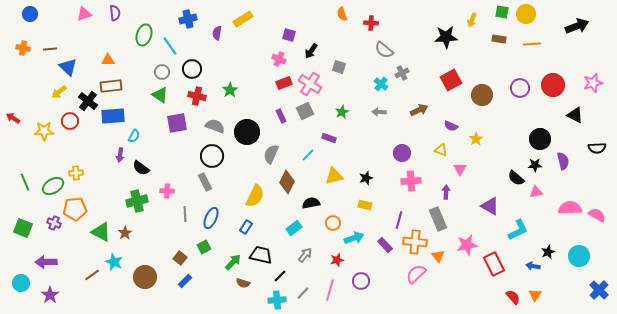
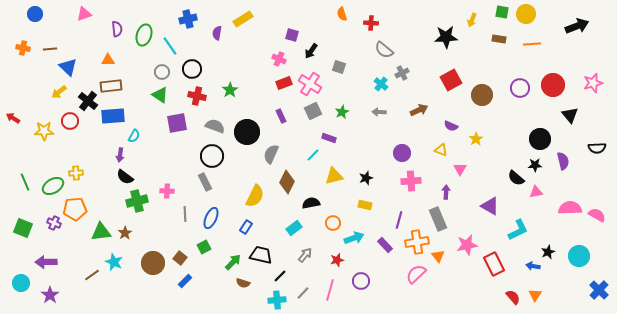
purple semicircle at (115, 13): moved 2 px right, 16 px down
blue circle at (30, 14): moved 5 px right
purple square at (289, 35): moved 3 px right
gray square at (305, 111): moved 8 px right
black triangle at (575, 115): moved 5 px left; rotated 24 degrees clockwise
cyan line at (308, 155): moved 5 px right
black semicircle at (141, 168): moved 16 px left, 9 px down
green triangle at (101, 232): rotated 35 degrees counterclockwise
orange cross at (415, 242): moved 2 px right; rotated 15 degrees counterclockwise
brown circle at (145, 277): moved 8 px right, 14 px up
